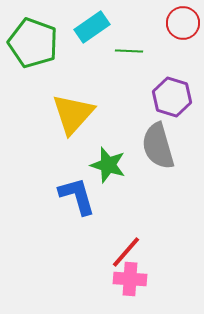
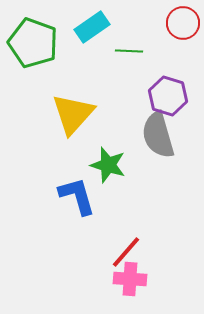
purple hexagon: moved 4 px left, 1 px up
gray semicircle: moved 11 px up
